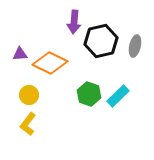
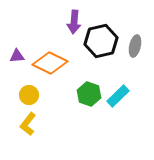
purple triangle: moved 3 px left, 2 px down
